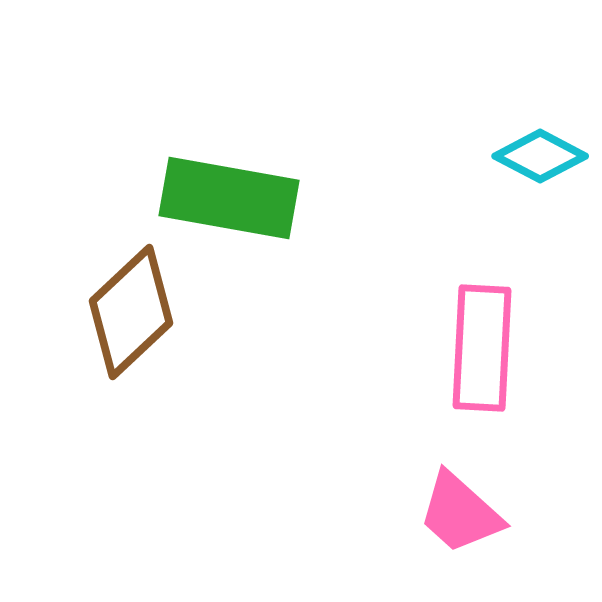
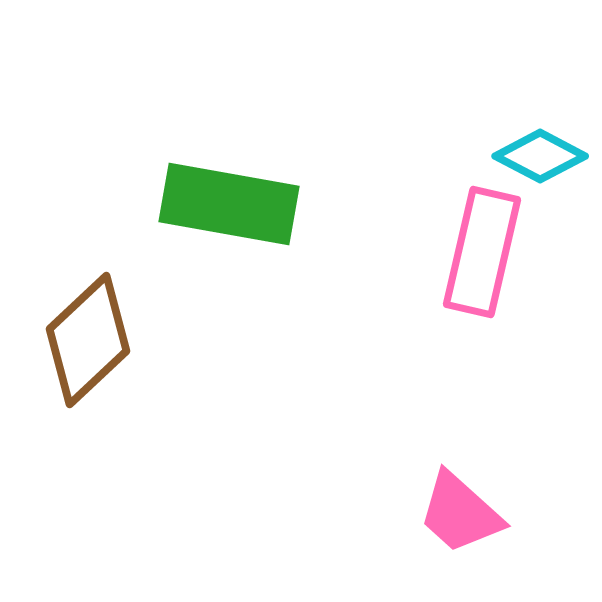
green rectangle: moved 6 px down
brown diamond: moved 43 px left, 28 px down
pink rectangle: moved 96 px up; rotated 10 degrees clockwise
